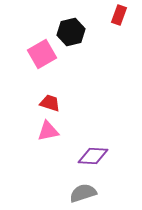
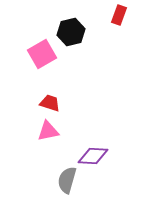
gray semicircle: moved 16 px left, 13 px up; rotated 56 degrees counterclockwise
